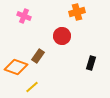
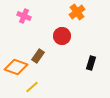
orange cross: rotated 21 degrees counterclockwise
